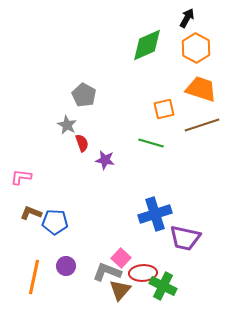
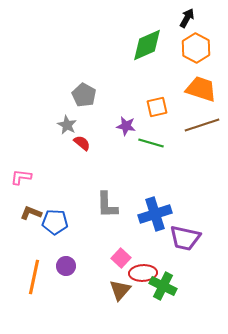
orange square: moved 7 px left, 2 px up
red semicircle: rotated 30 degrees counterclockwise
purple star: moved 21 px right, 34 px up
gray L-shape: moved 67 px up; rotated 112 degrees counterclockwise
